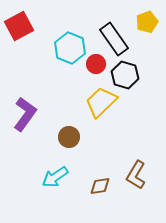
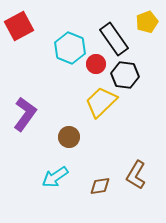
black hexagon: rotated 8 degrees counterclockwise
